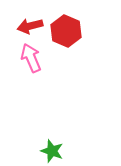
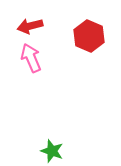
red hexagon: moved 23 px right, 5 px down
